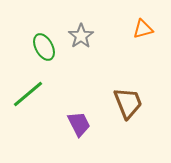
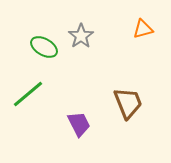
green ellipse: rotated 32 degrees counterclockwise
